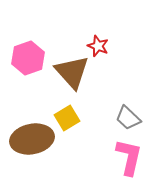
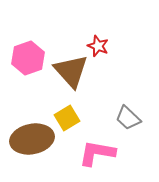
brown triangle: moved 1 px left, 1 px up
pink L-shape: moved 32 px left, 4 px up; rotated 93 degrees counterclockwise
